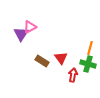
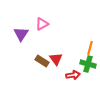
pink triangle: moved 12 px right, 3 px up
red triangle: moved 5 px left, 1 px down
red arrow: rotated 72 degrees clockwise
